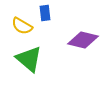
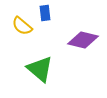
yellow semicircle: rotated 10 degrees clockwise
green triangle: moved 11 px right, 10 px down
